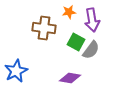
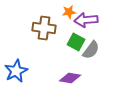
purple arrow: moved 6 px left; rotated 95 degrees clockwise
